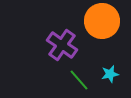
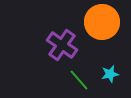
orange circle: moved 1 px down
